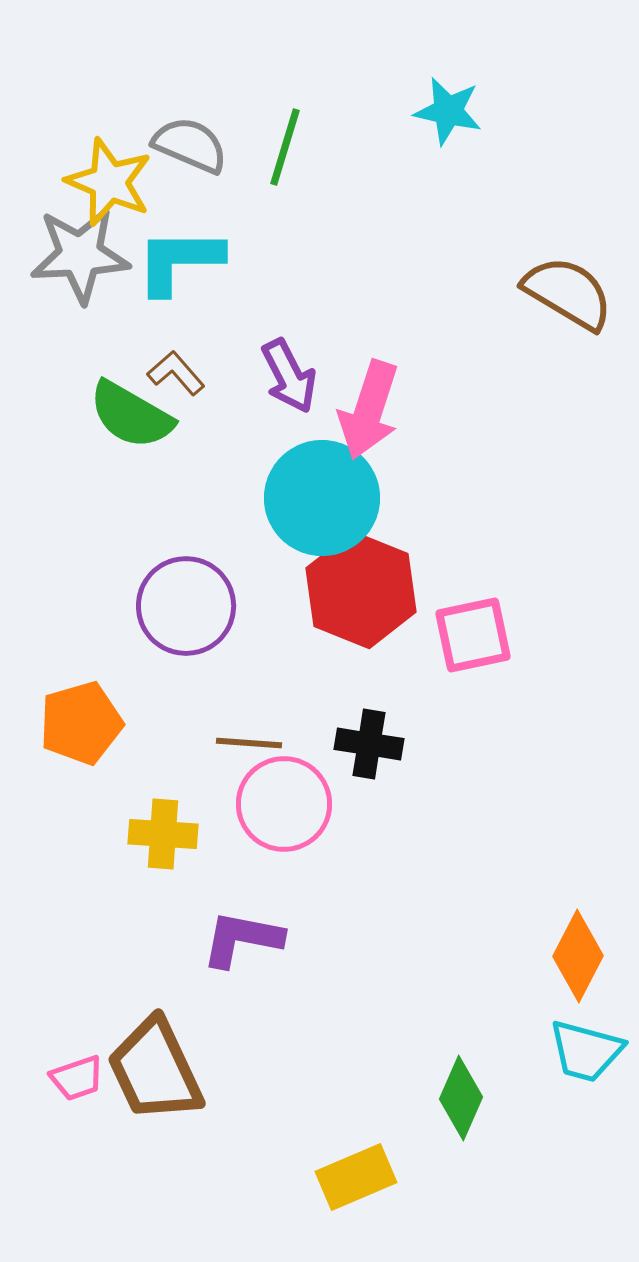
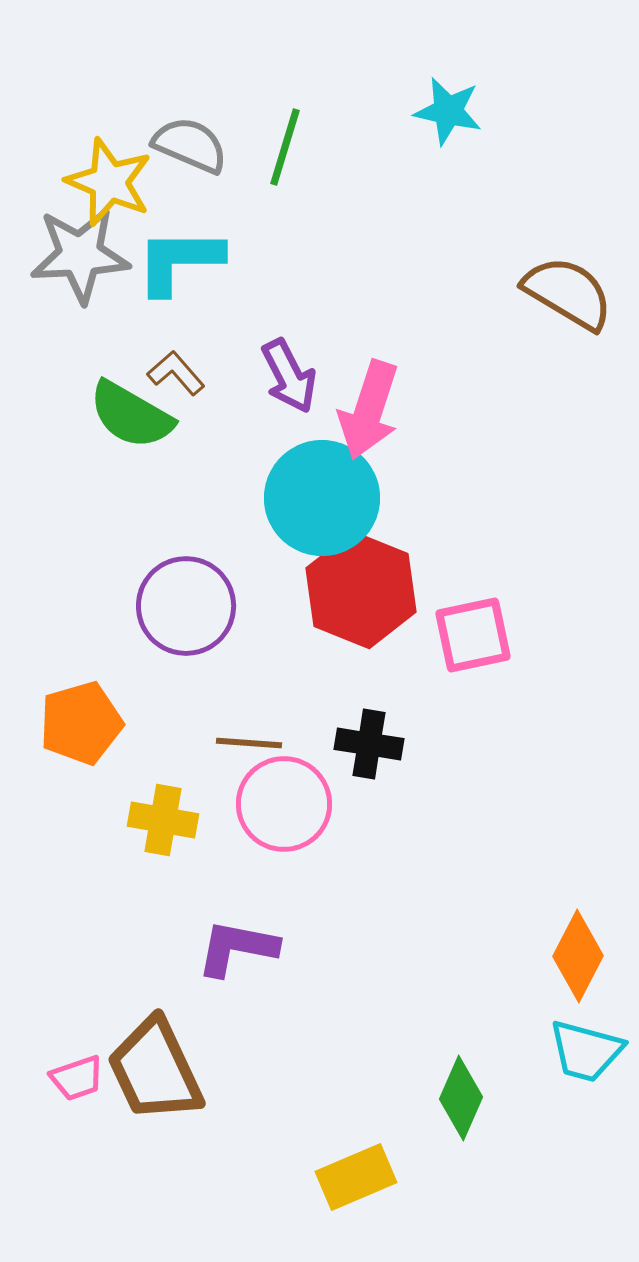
yellow cross: moved 14 px up; rotated 6 degrees clockwise
purple L-shape: moved 5 px left, 9 px down
